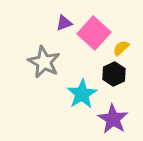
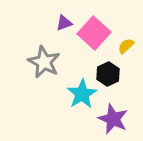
yellow semicircle: moved 5 px right, 2 px up
black hexagon: moved 6 px left
purple star: rotated 8 degrees counterclockwise
